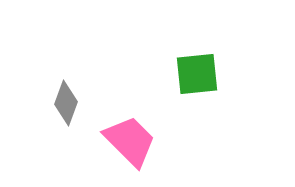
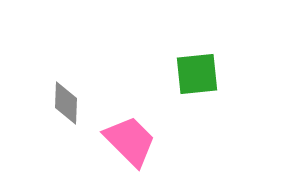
gray diamond: rotated 18 degrees counterclockwise
